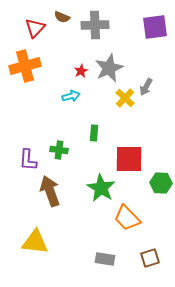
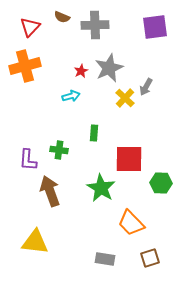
red triangle: moved 5 px left, 1 px up
orange trapezoid: moved 4 px right, 5 px down
